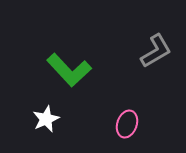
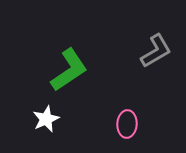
green L-shape: rotated 81 degrees counterclockwise
pink ellipse: rotated 16 degrees counterclockwise
